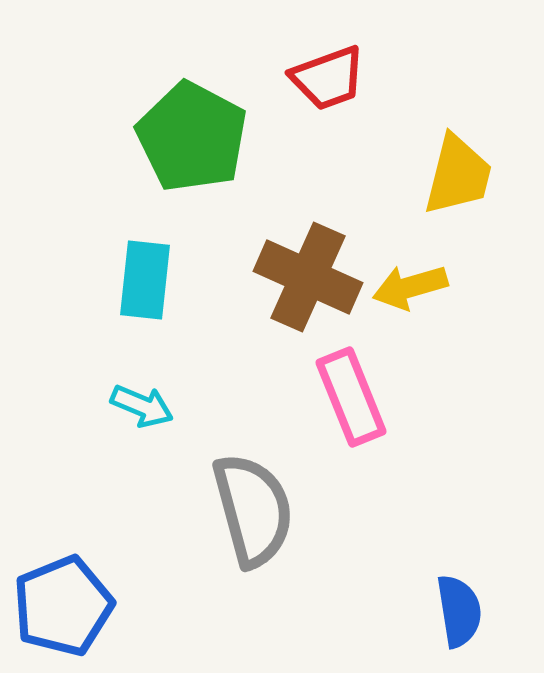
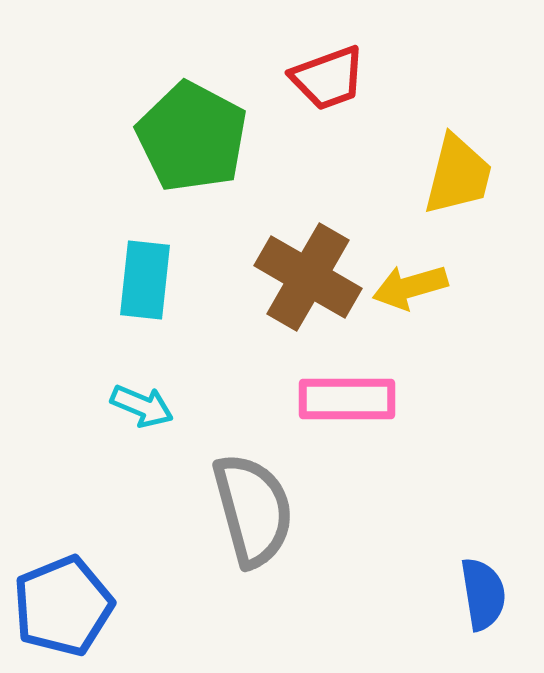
brown cross: rotated 6 degrees clockwise
pink rectangle: moved 4 px left, 2 px down; rotated 68 degrees counterclockwise
blue semicircle: moved 24 px right, 17 px up
